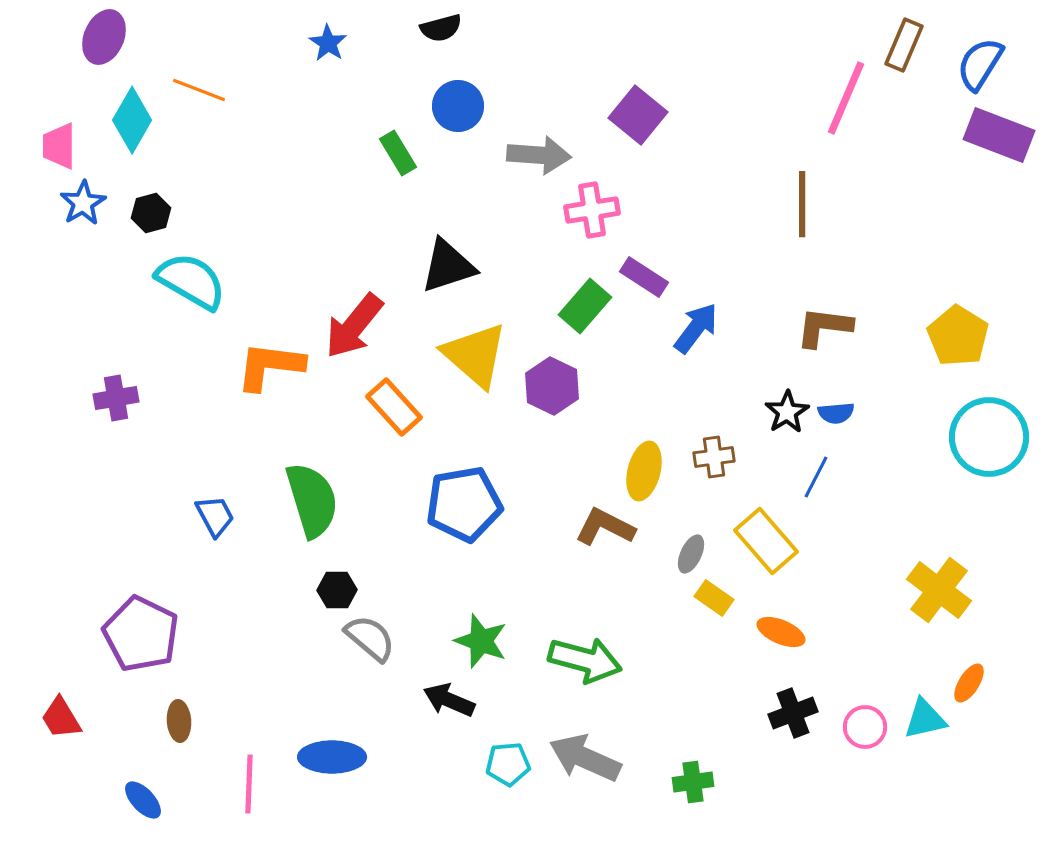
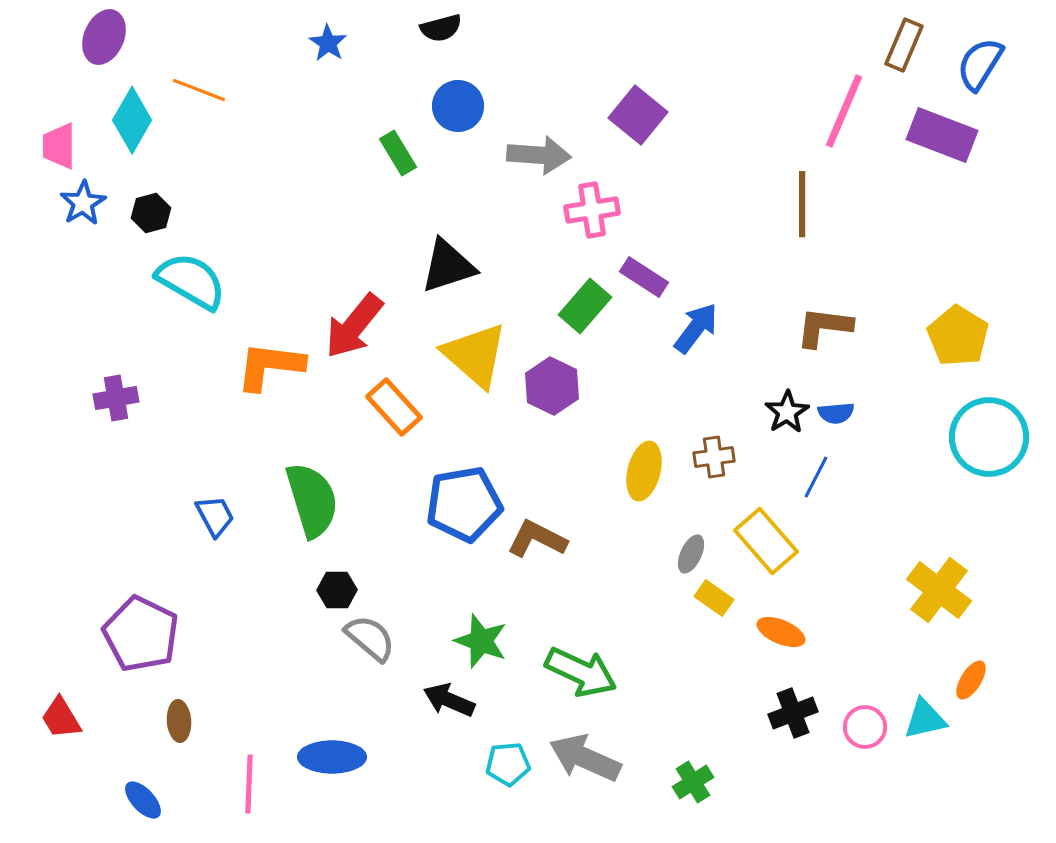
pink line at (846, 98): moved 2 px left, 13 px down
purple rectangle at (999, 135): moved 57 px left
brown L-shape at (605, 527): moved 68 px left, 12 px down
green arrow at (585, 660): moved 4 px left, 12 px down; rotated 10 degrees clockwise
orange ellipse at (969, 683): moved 2 px right, 3 px up
green cross at (693, 782): rotated 24 degrees counterclockwise
